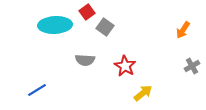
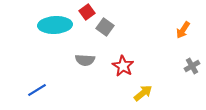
red star: moved 2 px left
